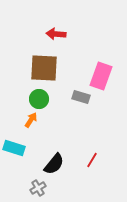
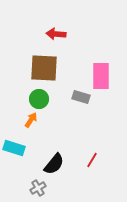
pink rectangle: rotated 20 degrees counterclockwise
